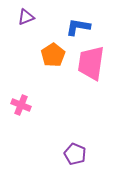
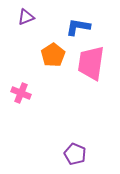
pink cross: moved 12 px up
